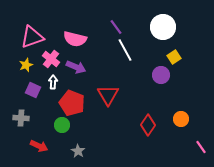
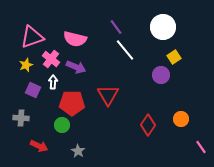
white line: rotated 10 degrees counterclockwise
red pentagon: rotated 20 degrees counterclockwise
